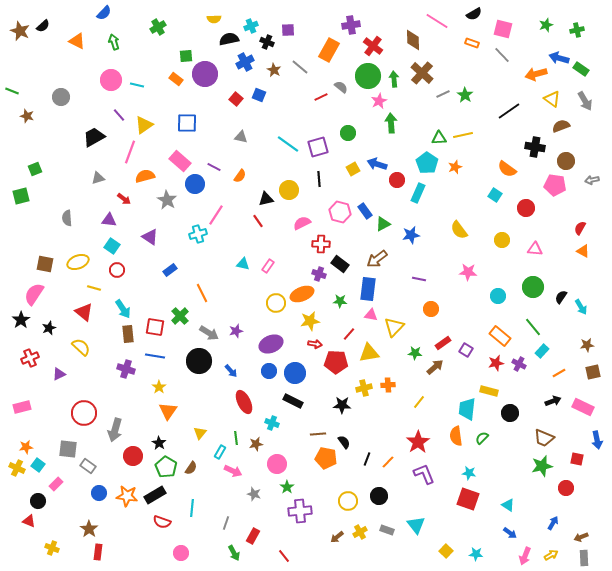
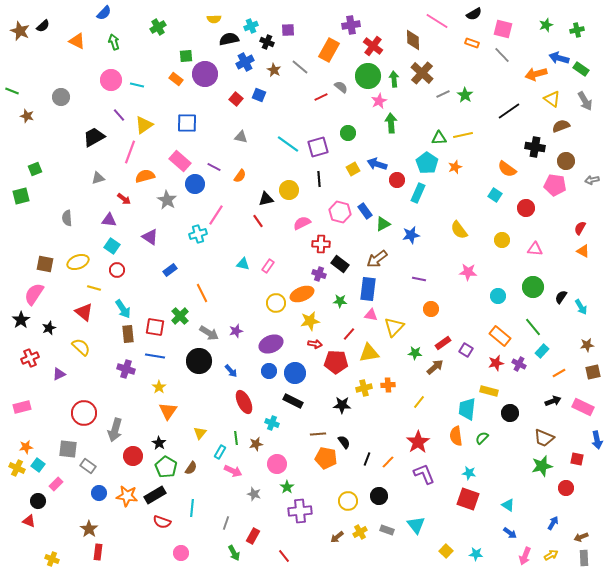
yellow cross at (52, 548): moved 11 px down
